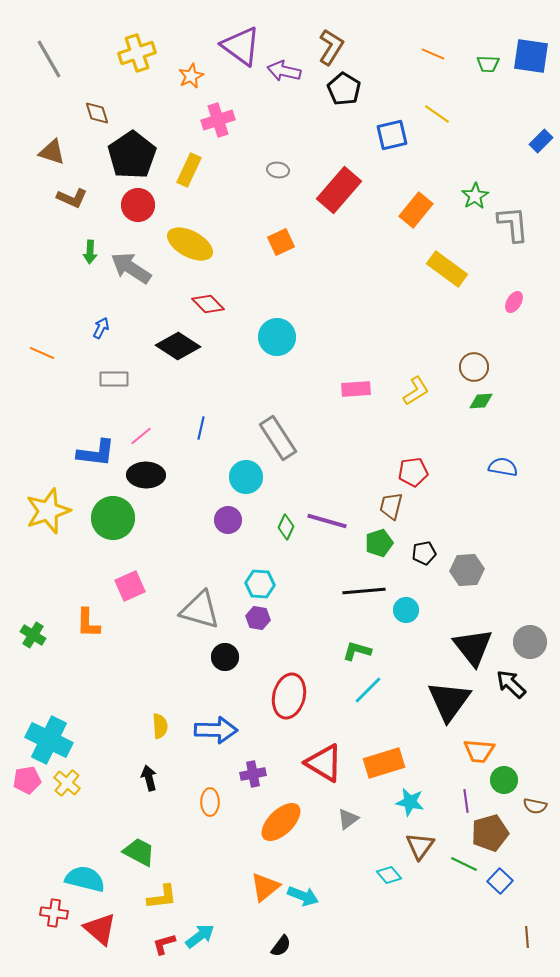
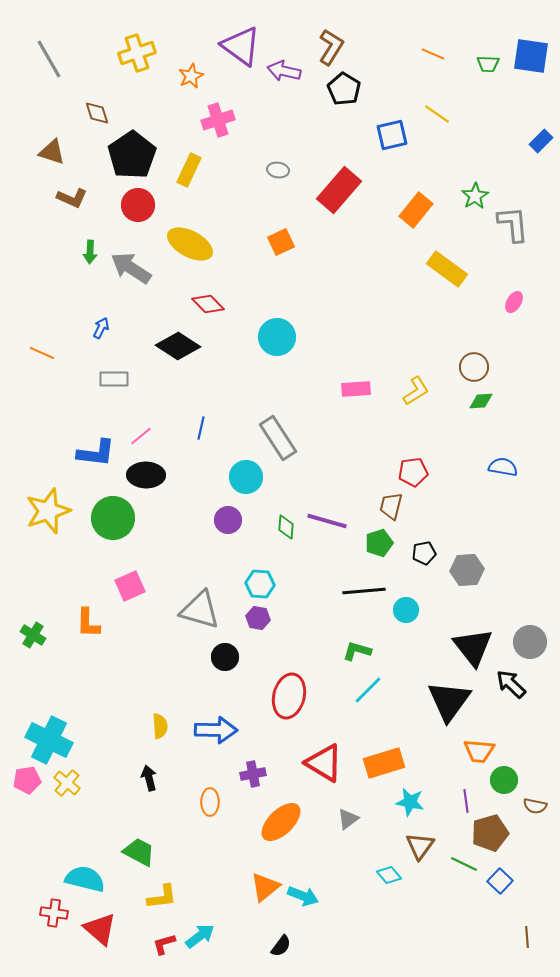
green diamond at (286, 527): rotated 20 degrees counterclockwise
